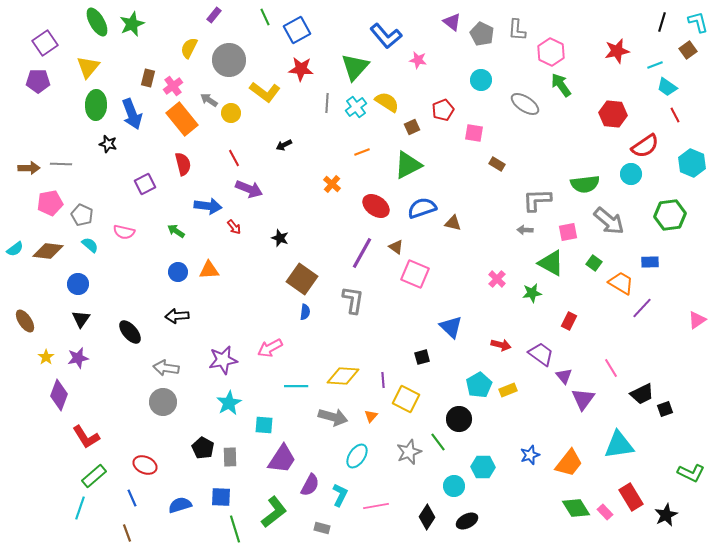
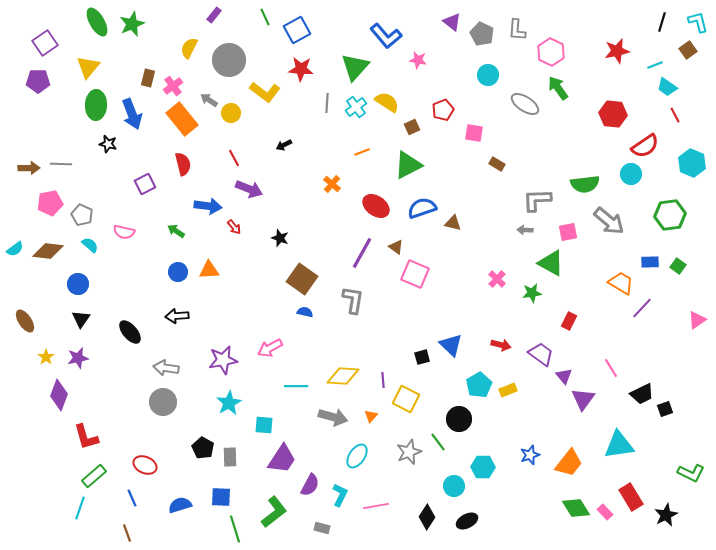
cyan circle at (481, 80): moved 7 px right, 5 px up
green arrow at (561, 85): moved 3 px left, 3 px down
green square at (594, 263): moved 84 px right, 3 px down
blue semicircle at (305, 312): rotated 84 degrees counterclockwise
blue triangle at (451, 327): moved 18 px down
red L-shape at (86, 437): rotated 16 degrees clockwise
